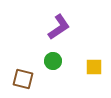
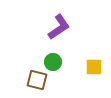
green circle: moved 1 px down
brown square: moved 14 px right, 1 px down
